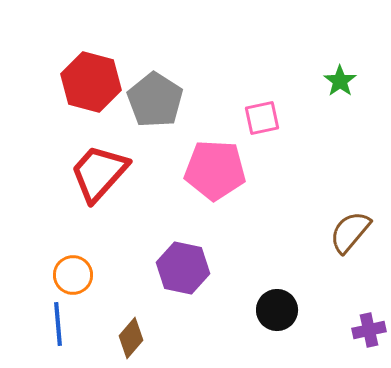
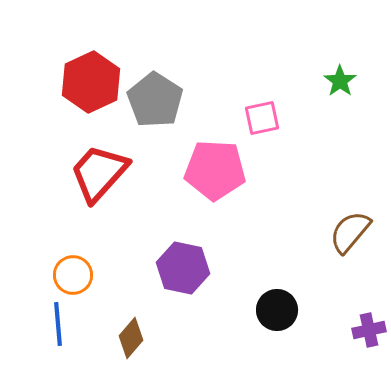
red hexagon: rotated 20 degrees clockwise
